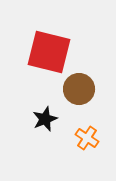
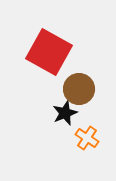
red square: rotated 15 degrees clockwise
black star: moved 20 px right, 6 px up
